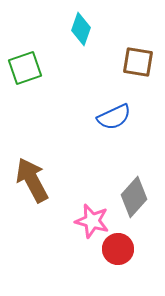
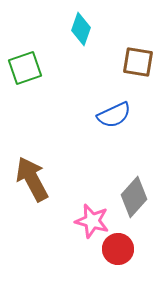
blue semicircle: moved 2 px up
brown arrow: moved 1 px up
